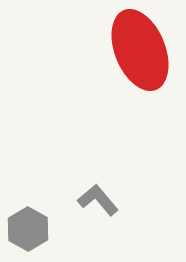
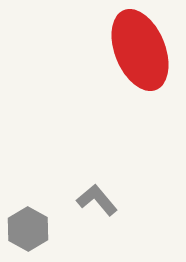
gray L-shape: moved 1 px left
